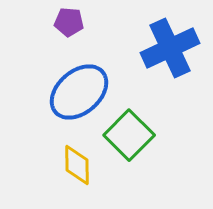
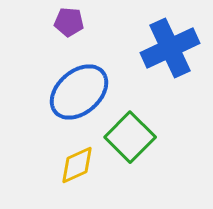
green square: moved 1 px right, 2 px down
yellow diamond: rotated 66 degrees clockwise
